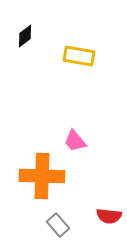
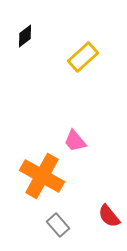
yellow rectangle: moved 4 px right, 1 px down; rotated 52 degrees counterclockwise
orange cross: rotated 27 degrees clockwise
red semicircle: rotated 45 degrees clockwise
